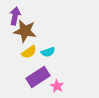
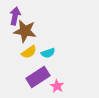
cyan semicircle: moved 1 px down
